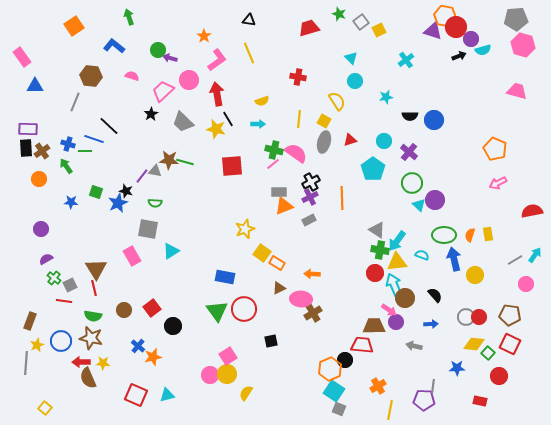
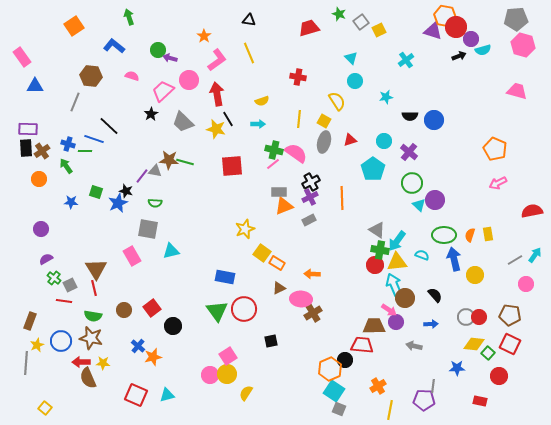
cyan triangle at (171, 251): rotated 18 degrees clockwise
red circle at (375, 273): moved 8 px up
